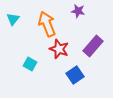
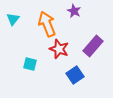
purple star: moved 4 px left; rotated 16 degrees clockwise
cyan square: rotated 16 degrees counterclockwise
